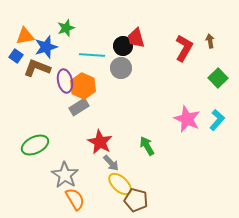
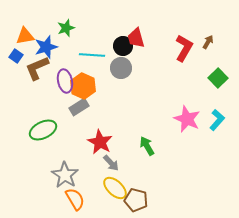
brown arrow: moved 2 px left, 1 px down; rotated 40 degrees clockwise
brown L-shape: rotated 44 degrees counterclockwise
green ellipse: moved 8 px right, 15 px up
yellow ellipse: moved 5 px left, 4 px down
